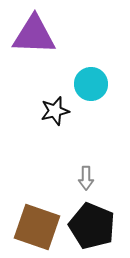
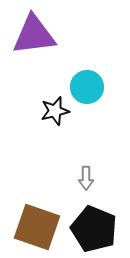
purple triangle: rotated 9 degrees counterclockwise
cyan circle: moved 4 px left, 3 px down
black pentagon: moved 2 px right, 3 px down
